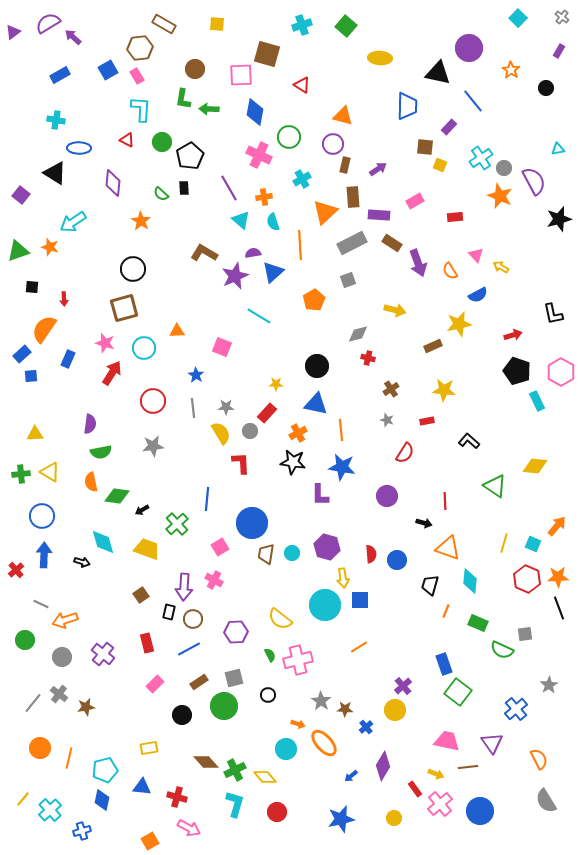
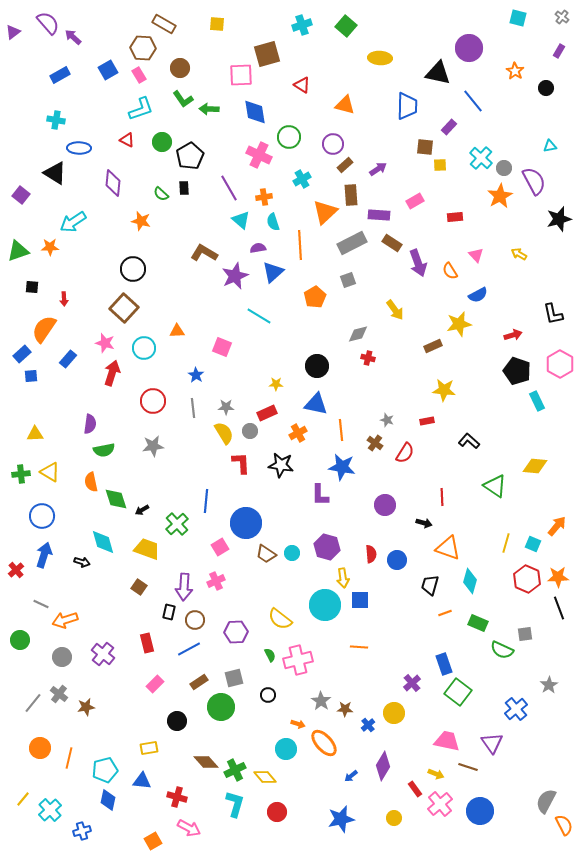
cyan square at (518, 18): rotated 30 degrees counterclockwise
purple semicircle at (48, 23): rotated 80 degrees clockwise
brown hexagon at (140, 48): moved 3 px right; rotated 10 degrees clockwise
brown square at (267, 54): rotated 32 degrees counterclockwise
brown circle at (195, 69): moved 15 px left, 1 px up
orange star at (511, 70): moved 4 px right, 1 px down
pink rectangle at (137, 76): moved 2 px right, 1 px up
green L-shape at (183, 99): rotated 45 degrees counterclockwise
cyan L-shape at (141, 109): rotated 68 degrees clockwise
blue diamond at (255, 112): rotated 20 degrees counterclockwise
orange triangle at (343, 116): moved 2 px right, 11 px up
cyan triangle at (558, 149): moved 8 px left, 3 px up
cyan cross at (481, 158): rotated 15 degrees counterclockwise
brown rectangle at (345, 165): rotated 35 degrees clockwise
yellow square at (440, 165): rotated 24 degrees counterclockwise
orange star at (500, 196): rotated 20 degrees clockwise
brown rectangle at (353, 197): moved 2 px left, 2 px up
orange star at (141, 221): rotated 18 degrees counterclockwise
orange star at (50, 247): rotated 18 degrees counterclockwise
purple semicircle at (253, 253): moved 5 px right, 5 px up
yellow arrow at (501, 267): moved 18 px right, 13 px up
orange pentagon at (314, 300): moved 1 px right, 3 px up
brown square at (124, 308): rotated 32 degrees counterclockwise
yellow arrow at (395, 310): rotated 40 degrees clockwise
blue rectangle at (68, 359): rotated 18 degrees clockwise
pink hexagon at (561, 372): moved 1 px left, 8 px up
red arrow at (112, 373): rotated 15 degrees counterclockwise
brown cross at (391, 389): moved 16 px left, 54 px down; rotated 21 degrees counterclockwise
red rectangle at (267, 413): rotated 24 degrees clockwise
yellow semicircle at (221, 433): moved 3 px right
green semicircle at (101, 452): moved 3 px right, 2 px up
black star at (293, 462): moved 12 px left, 3 px down
green diamond at (117, 496): moved 1 px left, 3 px down; rotated 65 degrees clockwise
purple circle at (387, 496): moved 2 px left, 9 px down
blue line at (207, 499): moved 1 px left, 2 px down
red line at (445, 501): moved 3 px left, 4 px up
blue circle at (252, 523): moved 6 px left
yellow line at (504, 543): moved 2 px right
brown trapezoid at (266, 554): rotated 65 degrees counterclockwise
blue arrow at (44, 555): rotated 15 degrees clockwise
pink cross at (214, 580): moved 2 px right, 1 px down; rotated 36 degrees clockwise
cyan diamond at (470, 581): rotated 10 degrees clockwise
brown square at (141, 595): moved 2 px left, 8 px up; rotated 21 degrees counterclockwise
orange line at (446, 611): moved 1 px left, 2 px down; rotated 48 degrees clockwise
brown circle at (193, 619): moved 2 px right, 1 px down
green circle at (25, 640): moved 5 px left
orange line at (359, 647): rotated 36 degrees clockwise
purple cross at (403, 686): moved 9 px right, 3 px up
green circle at (224, 706): moved 3 px left, 1 px down
yellow circle at (395, 710): moved 1 px left, 3 px down
black circle at (182, 715): moved 5 px left, 6 px down
blue cross at (366, 727): moved 2 px right, 2 px up
orange semicircle at (539, 759): moved 25 px right, 66 px down
brown line at (468, 767): rotated 24 degrees clockwise
blue triangle at (142, 787): moved 6 px up
blue diamond at (102, 800): moved 6 px right
gray semicircle at (546, 801): rotated 60 degrees clockwise
orange square at (150, 841): moved 3 px right
